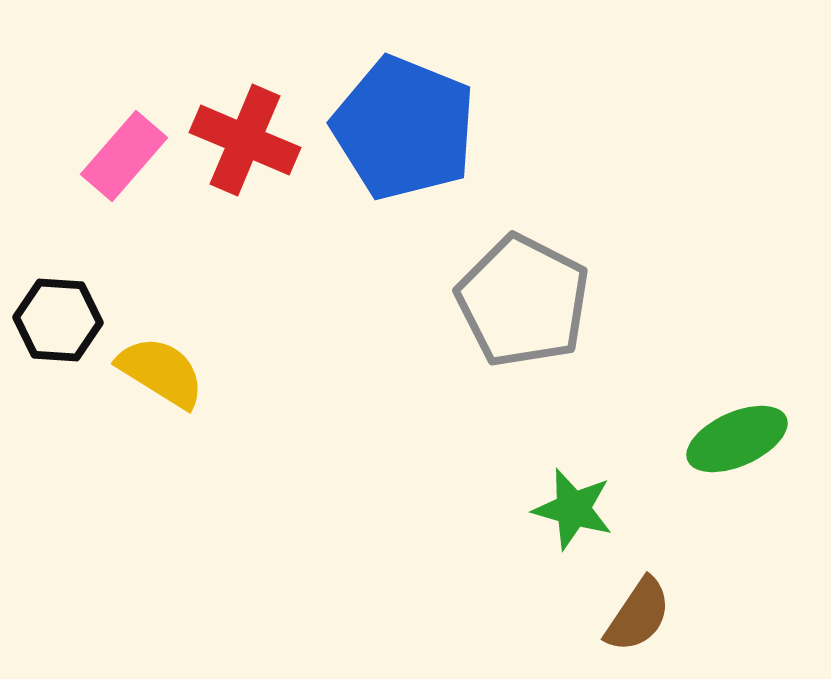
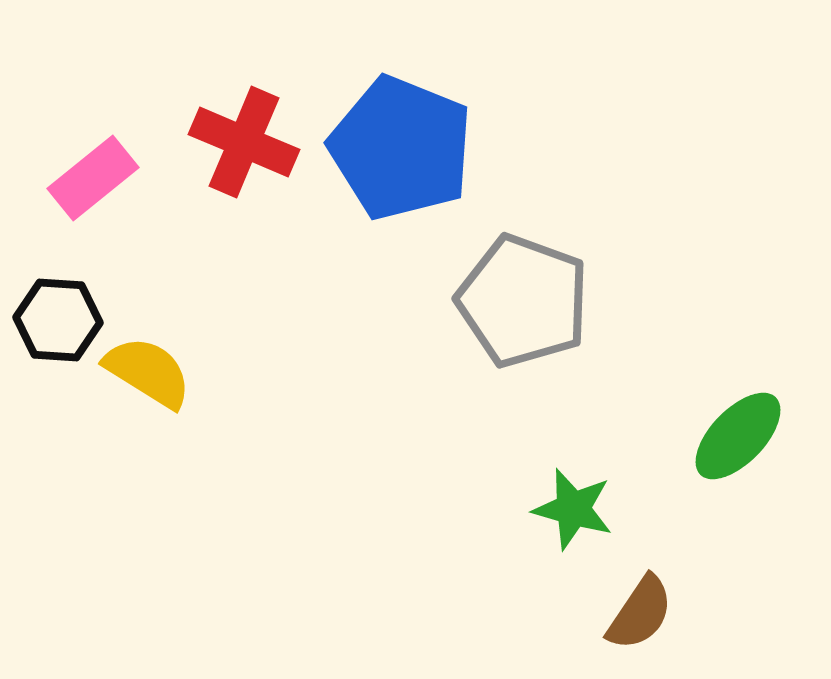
blue pentagon: moved 3 px left, 20 px down
red cross: moved 1 px left, 2 px down
pink rectangle: moved 31 px left, 22 px down; rotated 10 degrees clockwise
gray pentagon: rotated 7 degrees counterclockwise
yellow semicircle: moved 13 px left
green ellipse: moved 1 px right, 3 px up; rotated 22 degrees counterclockwise
brown semicircle: moved 2 px right, 2 px up
